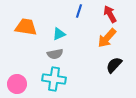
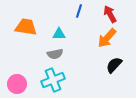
cyan triangle: rotated 24 degrees clockwise
cyan cross: moved 1 px left, 1 px down; rotated 30 degrees counterclockwise
